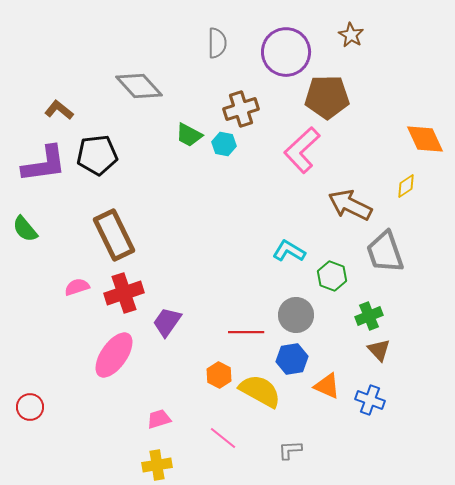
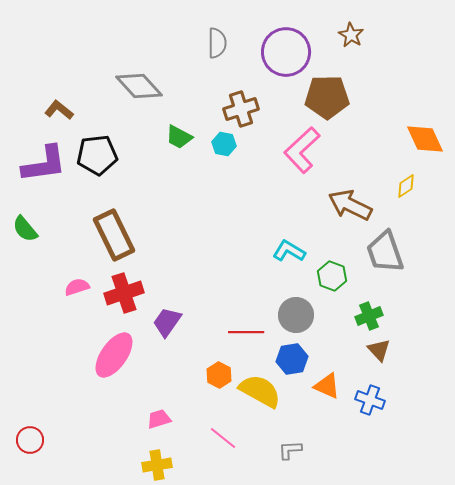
green trapezoid: moved 10 px left, 2 px down
red circle: moved 33 px down
